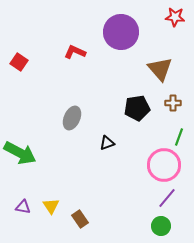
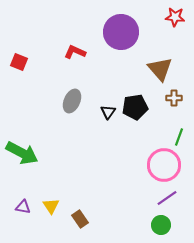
red square: rotated 12 degrees counterclockwise
brown cross: moved 1 px right, 5 px up
black pentagon: moved 2 px left, 1 px up
gray ellipse: moved 17 px up
black triangle: moved 1 px right, 31 px up; rotated 35 degrees counterclockwise
green arrow: moved 2 px right
purple line: rotated 15 degrees clockwise
green circle: moved 1 px up
